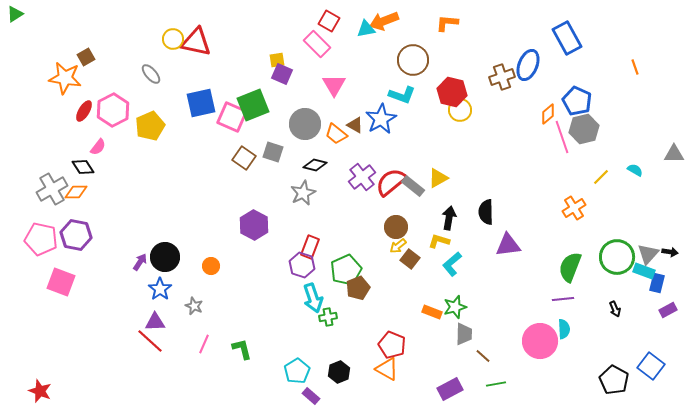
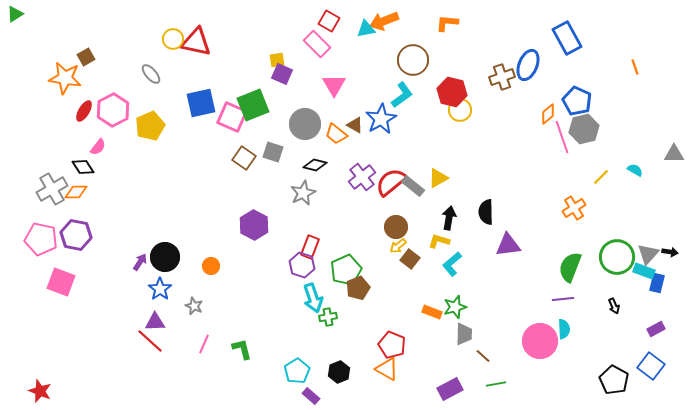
cyan L-shape at (402, 95): rotated 56 degrees counterclockwise
black arrow at (615, 309): moved 1 px left, 3 px up
purple rectangle at (668, 310): moved 12 px left, 19 px down
